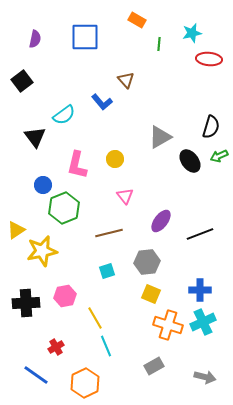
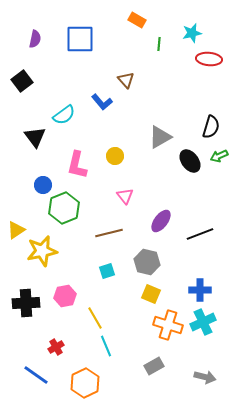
blue square: moved 5 px left, 2 px down
yellow circle: moved 3 px up
gray hexagon: rotated 20 degrees clockwise
